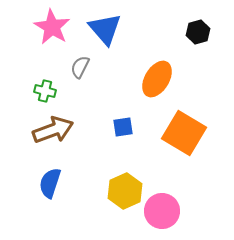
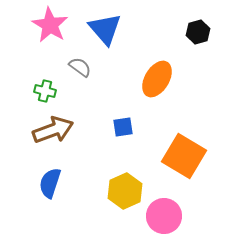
pink star: moved 2 px left, 2 px up
gray semicircle: rotated 100 degrees clockwise
orange square: moved 23 px down
pink circle: moved 2 px right, 5 px down
